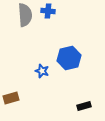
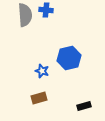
blue cross: moved 2 px left, 1 px up
brown rectangle: moved 28 px right
